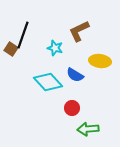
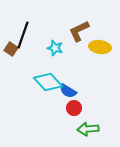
yellow ellipse: moved 14 px up
blue semicircle: moved 7 px left, 16 px down
red circle: moved 2 px right
